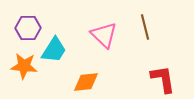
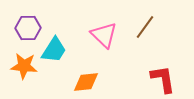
brown line: rotated 50 degrees clockwise
